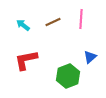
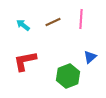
red L-shape: moved 1 px left, 1 px down
